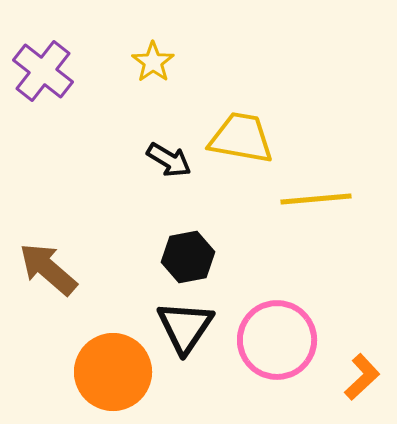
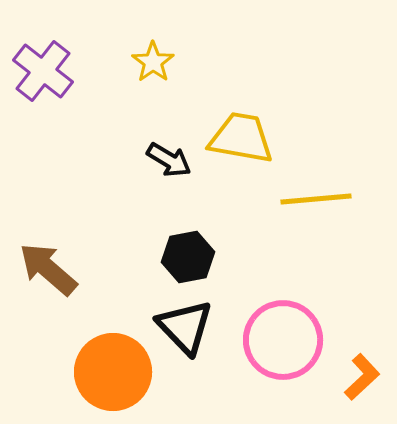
black triangle: rotated 18 degrees counterclockwise
pink circle: moved 6 px right
